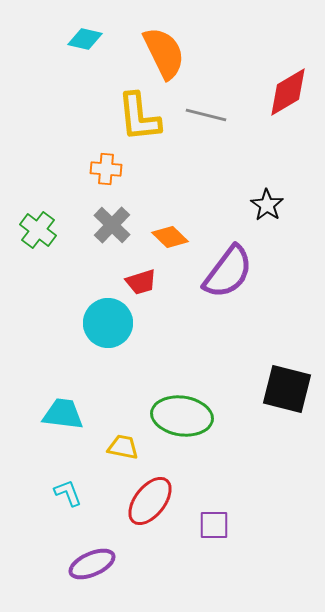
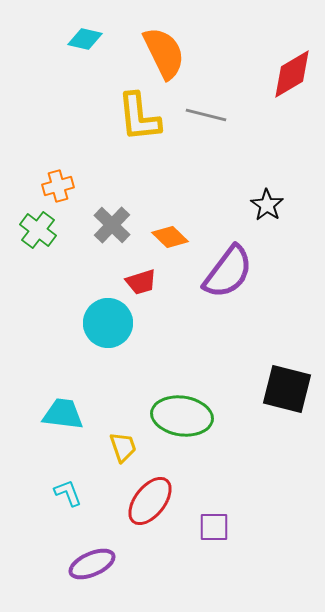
red diamond: moved 4 px right, 18 px up
orange cross: moved 48 px left, 17 px down; rotated 20 degrees counterclockwise
yellow trapezoid: rotated 60 degrees clockwise
purple square: moved 2 px down
